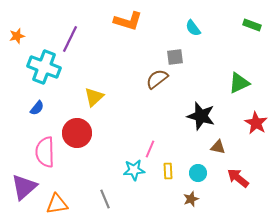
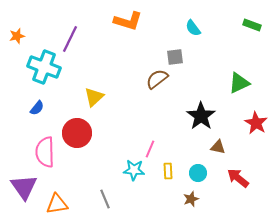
black star: rotated 20 degrees clockwise
cyan star: rotated 10 degrees clockwise
purple triangle: rotated 24 degrees counterclockwise
